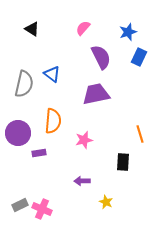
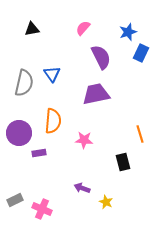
black triangle: rotated 42 degrees counterclockwise
blue rectangle: moved 2 px right, 4 px up
blue triangle: rotated 18 degrees clockwise
gray semicircle: moved 1 px up
purple circle: moved 1 px right
pink star: rotated 18 degrees clockwise
black rectangle: rotated 18 degrees counterclockwise
purple arrow: moved 7 px down; rotated 21 degrees clockwise
gray rectangle: moved 5 px left, 5 px up
